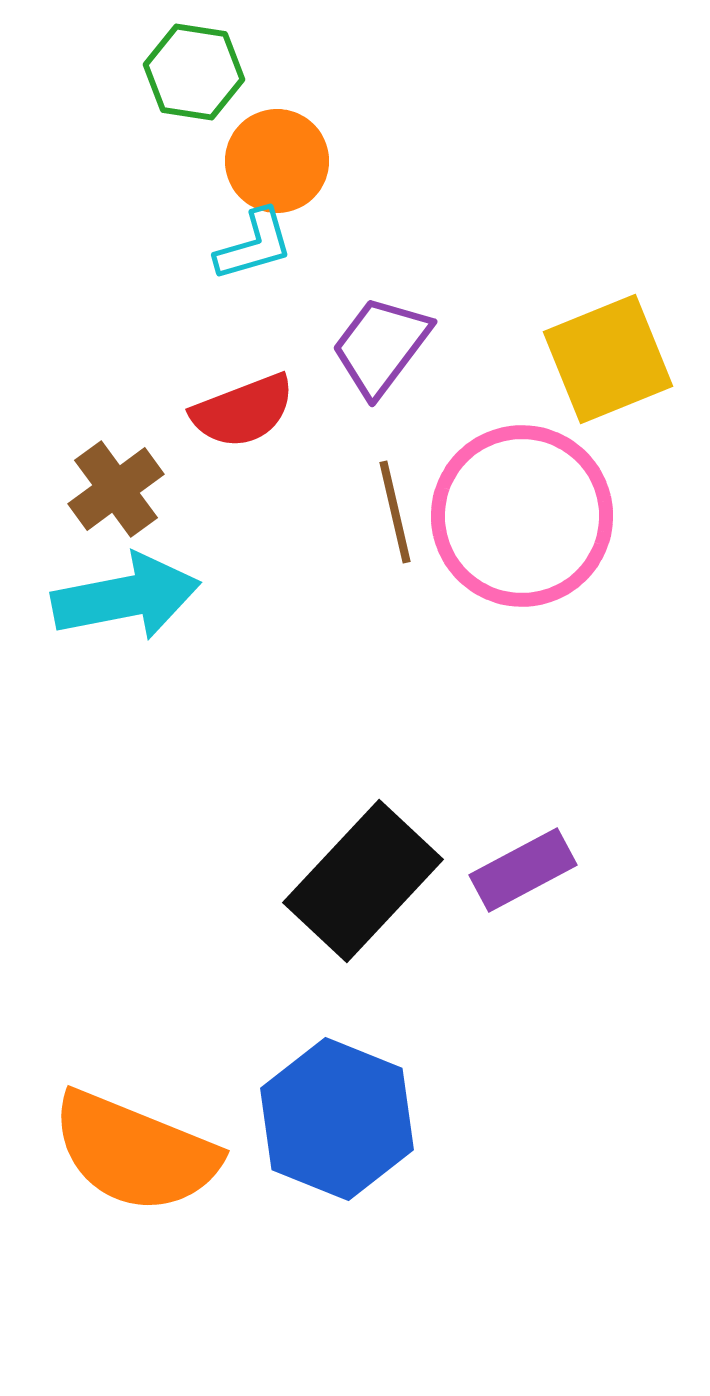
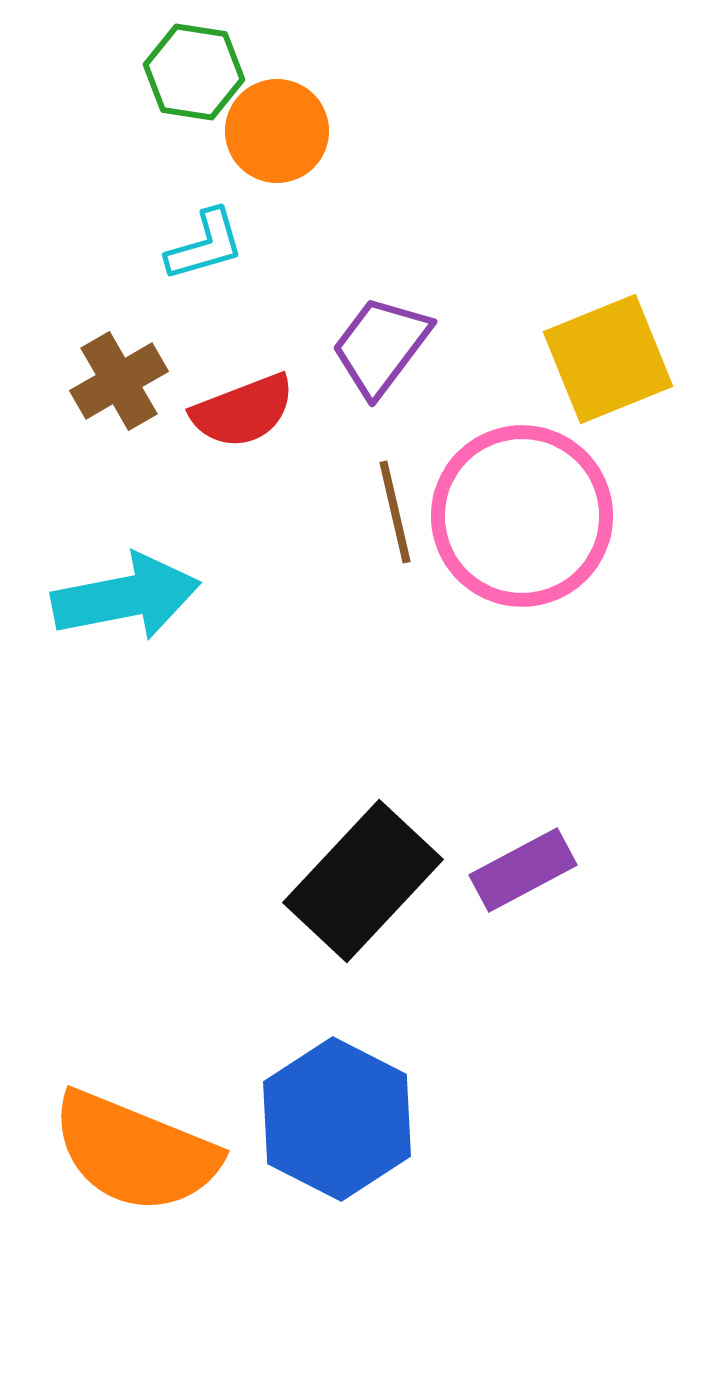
orange circle: moved 30 px up
cyan L-shape: moved 49 px left
brown cross: moved 3 px right, 108 px up; rotated 6 degrees clockwise
blue hexagon: rotated 5 degrees clockwise
